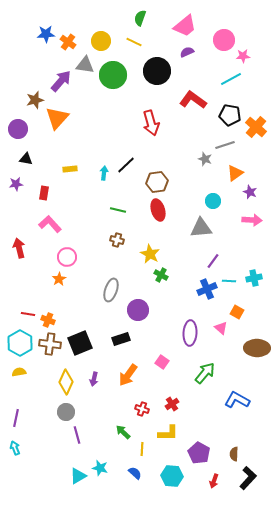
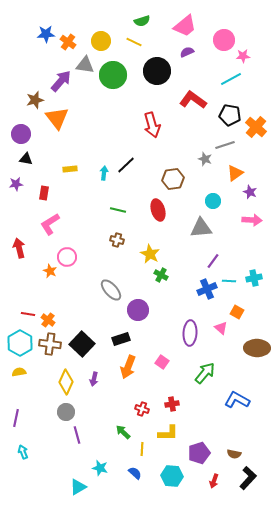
green semicircle at (140, 18): moved 2 px right, 3 px down; rotated 126 degrees counterclockwise
orange triangle at (57, 118): rotated 20 degrees counterclockwise
red arrow at (151, 123): moved 1 px right, 2 px down
purple circle at (18, 129): moved 3 px right, 5 px down
brown hexagon at (157, 182): moved 16 px right, 3 px up
pink L-shape at (50, 224): rotated 80 degrees counterclockwise
orange star at (59, 279): moved 9 px left, 8 px up; rotated 16 degrees counterclockwise
gray ellipse at (111, 290): rotated 60 degrees counterclockwise
orange cross at (48, 320): rotated 16 degrees clockwise
black square at (80, 343): moved 2 px right, 1 px down; rotated 25 degrees counterclockwise
orange arrow at (128, 375): moved 8 px up; rotated 15 degrees counterclockwise
red cross at (172, 404): rotated 24 degrees clockwise
cyan arrow at (15, 448): moved 8 px right, 4 px down
purple pentagon at (199, 453): rotated 25 degrees clockwise
brown semicircle at (234, 454): rotated 80 degrees counterclockwise
cyan triangle at (78, 476): moved 11 px down
